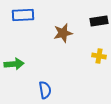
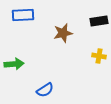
blue semicircle: rotated 66 degrees clockwise
